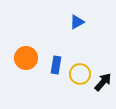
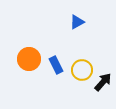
orange circle: moved 3 px right, 1 px down
blue rectangle: rotated 36 degrees counterclockwise
yellow circle: moved 2 px right, 4 px up
